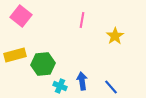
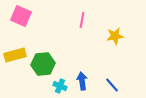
pink square: rotated 15 degrees counterclockwise
yellow star: rotated 24 degrees clockwise
blue line: moved 1 px right, 2 px up
